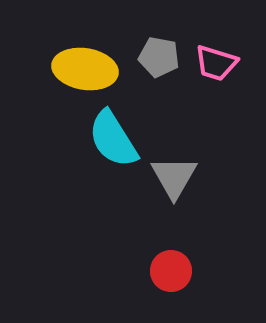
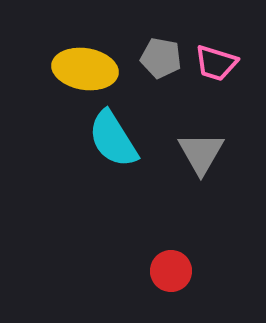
gray pentagon: moved 2 px right, 1 px down
gray triangle: moved 27 px right, 24 px up
